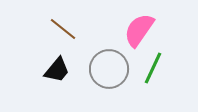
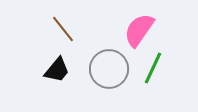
brown line: rotated 12 degrees clockwise
